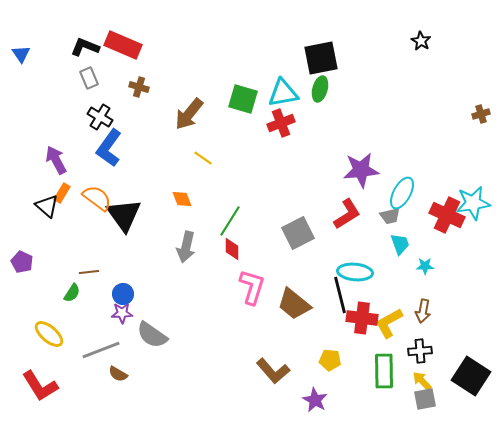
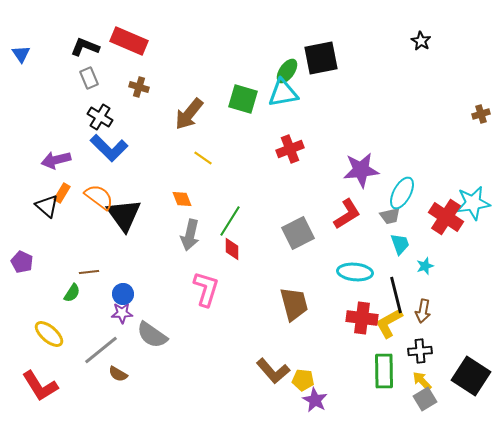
red rectangle at (123, 45): moved 6 px right, 4 px up
green ellipse at (320, 89): moved 33 px left, 18 px up; rotated 20 degrees clockwise
red cross at (281, 123): moved 9 px right, 26 px down
blue L-shape at (109, 148): rotated 81 degrees counterclockwise
purple arrow at (56, 160): rotated 76 degrees counterclockwise
orange semicircle at (97, 198): moved 2 px right, 1 px up
red cross at (447, 215): moved 1 px left, 2 px down; rotated 8 degrees clockwise
gray arrow at (186, 247): moved 4 px right, 12 px up
cyan star at (425, 266): rotated 18 degrees counterclockwise
pink L-shape at (252, 287): moved 46 px left, 2 px down
black line at (340, 295): moved 56 px right
brown trapezoid at (294, 304): rotated 144 degrees counterclockwise
gray line at (101, 350): rotated 18 degrees counterclockwise
yellow pentagon at (330, 360): moved 27 px left, 20 px down
gray square at (425, 399): rotated 20 degrees counterclockwise
